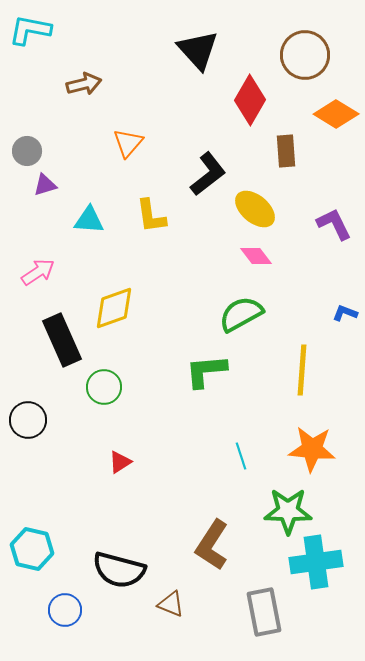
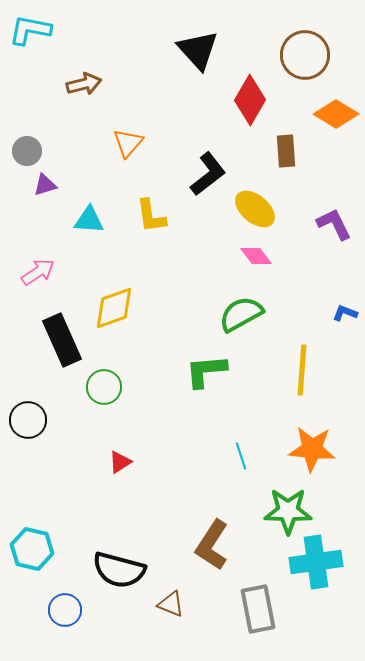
gray rectangle: moved 6 px left, 3 px up
